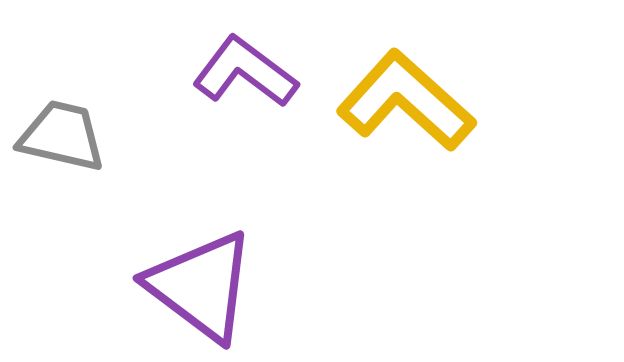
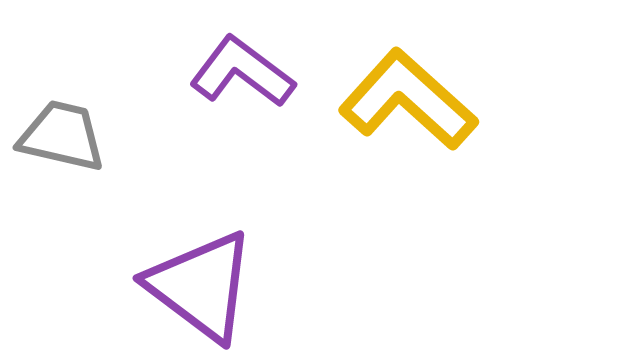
purple L-shape: moved 3 px left
yellow L-shape: moved 2 px right, 1 px up
